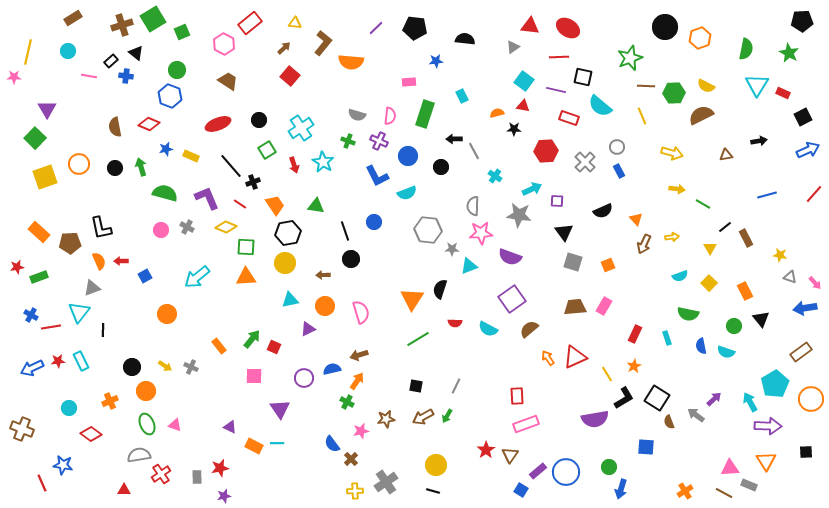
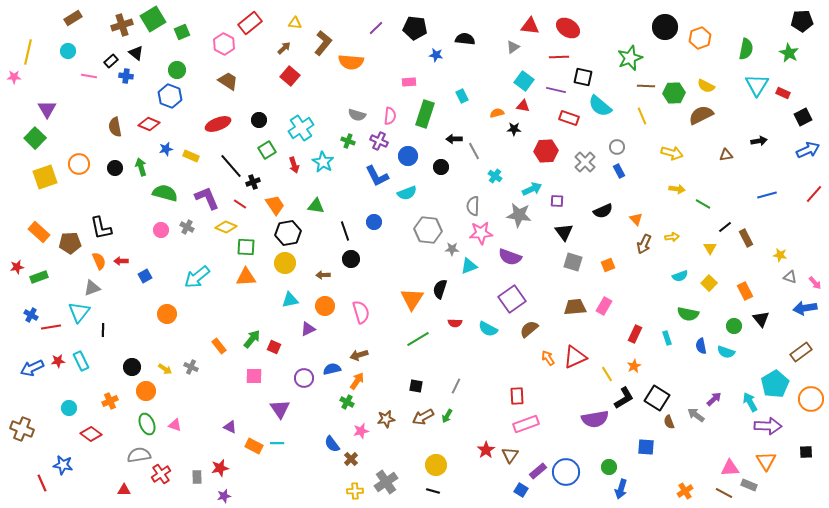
blue star at (436, 61): moved 6 px up; rotated 16 degrees clockwise
yellow arrow at (165, 366): moved 3 px down
